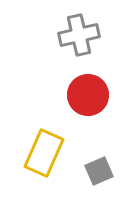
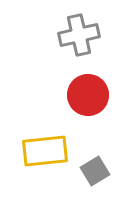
yellow rectangle: moved 1 px right, 2 px up; rotated 60 degrees clockwise
gray square: moved 4 px left; rotated 8 degrees counterclockwise
